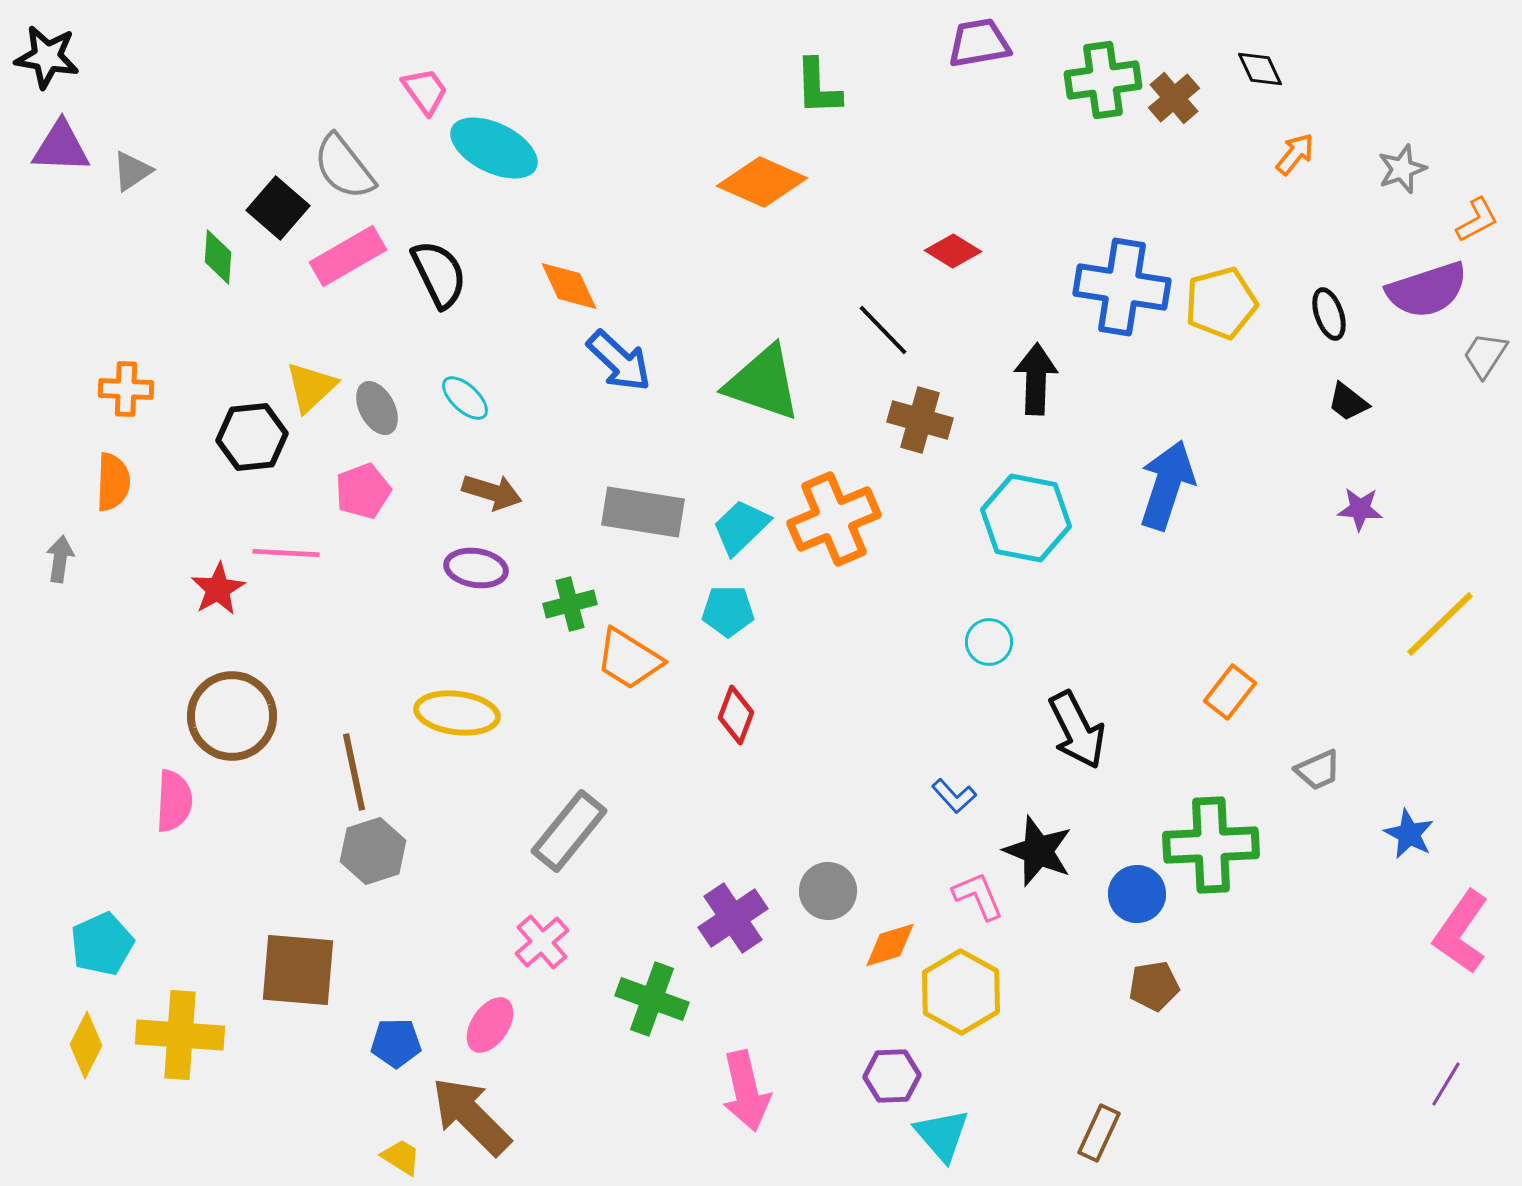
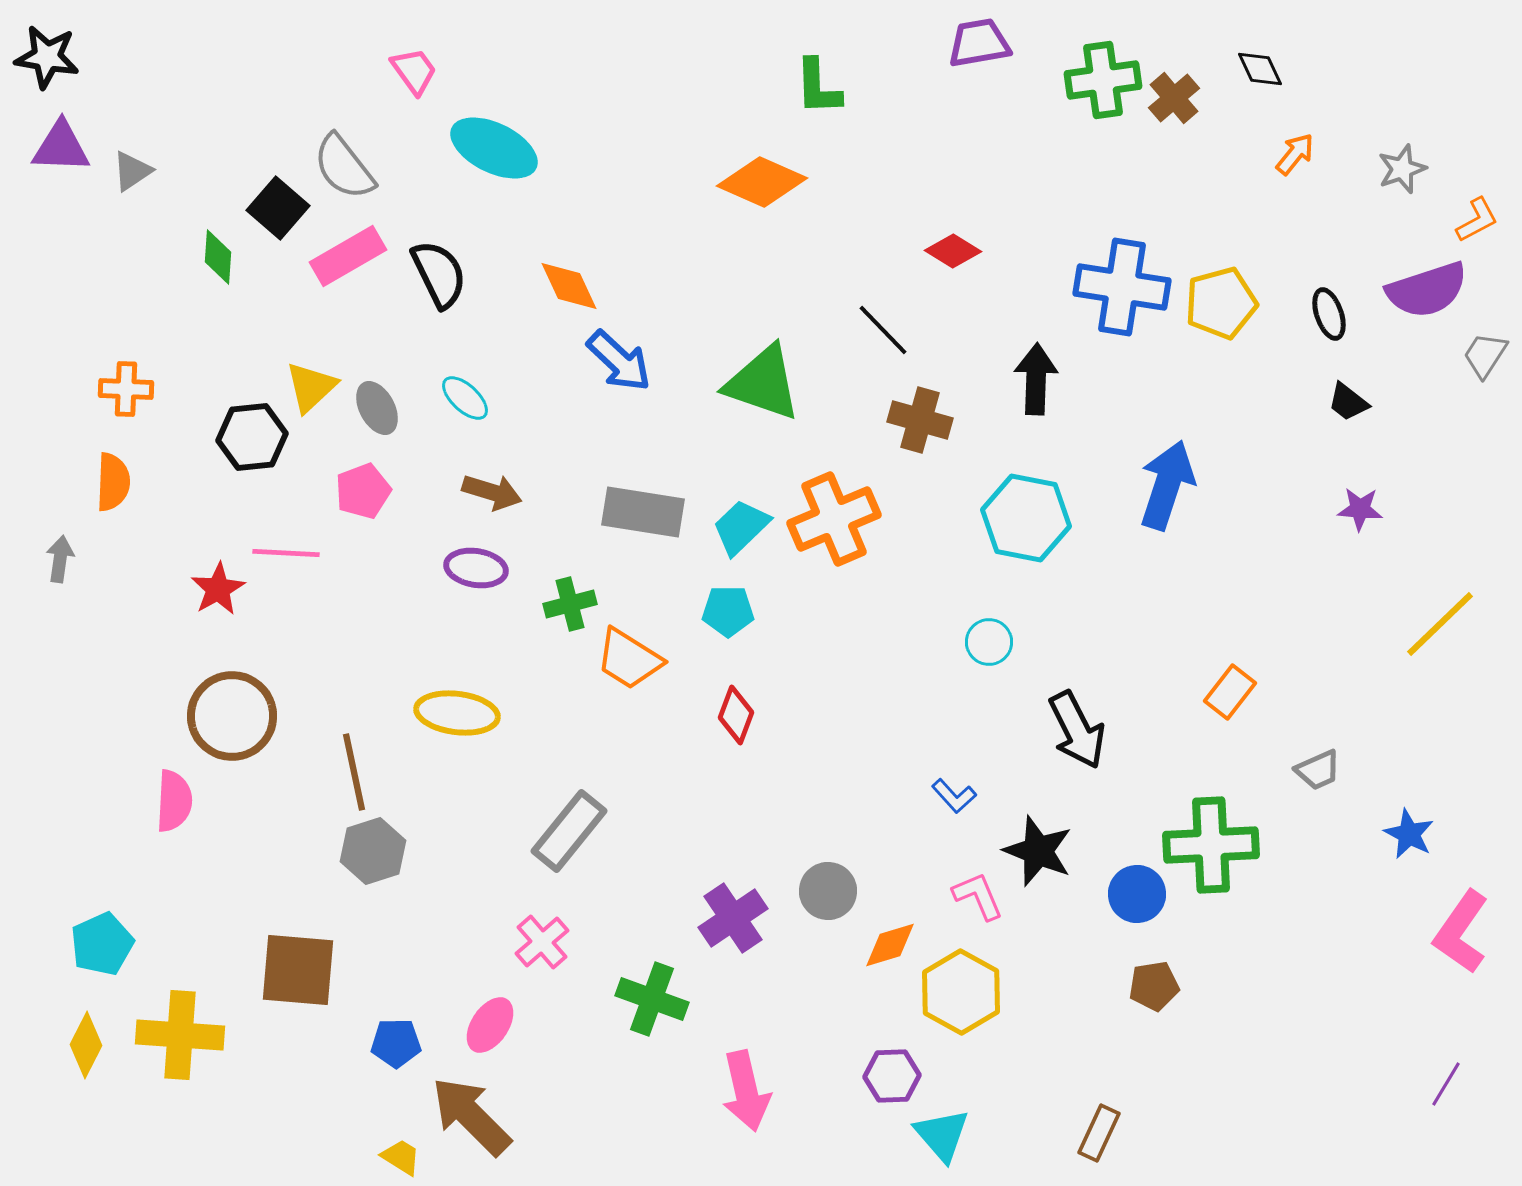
pink trapezoid at (425, 91): moved 11 px left, 20 px up
